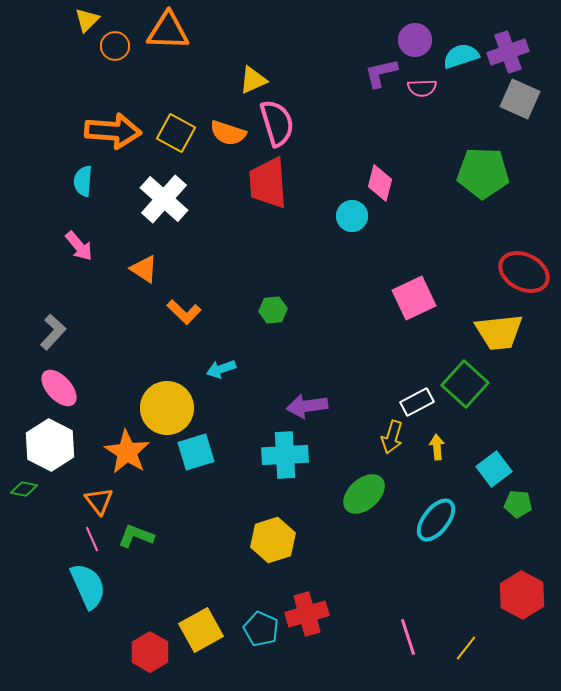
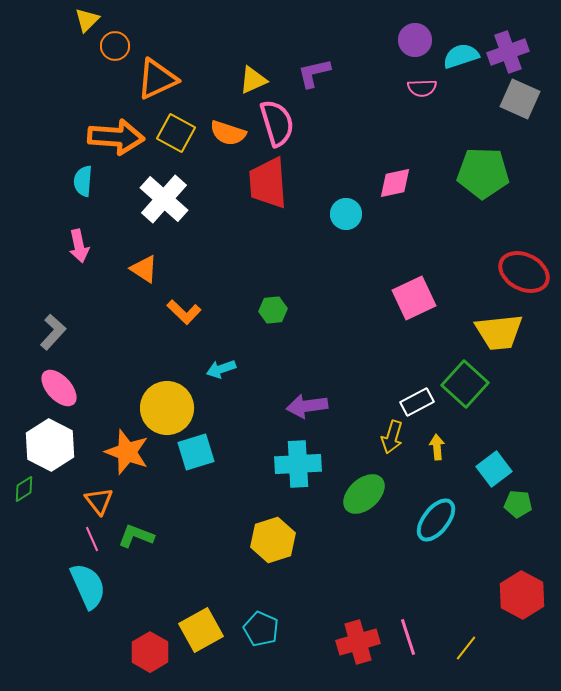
orange triangle at (168, 31): moved 11 px left, 48 px down; rotated 27 degrees counterclockwise
purple L-shape at (381, 73): moved 67 px left
orange arrow at (113, 131): moved 3 px right, 6 px down
pink diamond at (380, 183): moved 15 px right; rotated 63 degrees clockwise
cyan circle at (352, 216): moved 6 px left, 2 px up
pink arrow at (79, 246): rotated 28 degrees clockwise
orange star at (127, 452): rotated 12 degrees counterclockwise
cyan cross at (285, 455): moved 13 px right, 9 px down
green diamond at (24, 489): rotated 44 degrees counterclockwise
red cross at (307, 614): moved 51 px right, 28 px down
